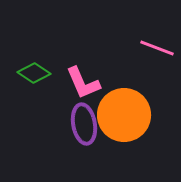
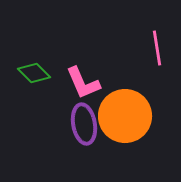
pink line: rotated 60 degrees clockwise
green diamond: rotated 12 degrees clockwise
orange circle: moved 1 px right, 1 px down
